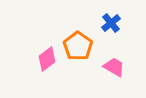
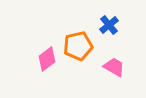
blue cross: moved 2 px left, 2 px down
orange pentagon: rotated 24 degrees clockwise
